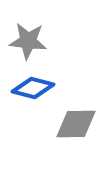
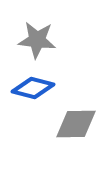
gray star: moved 9 px right, 1 px up
